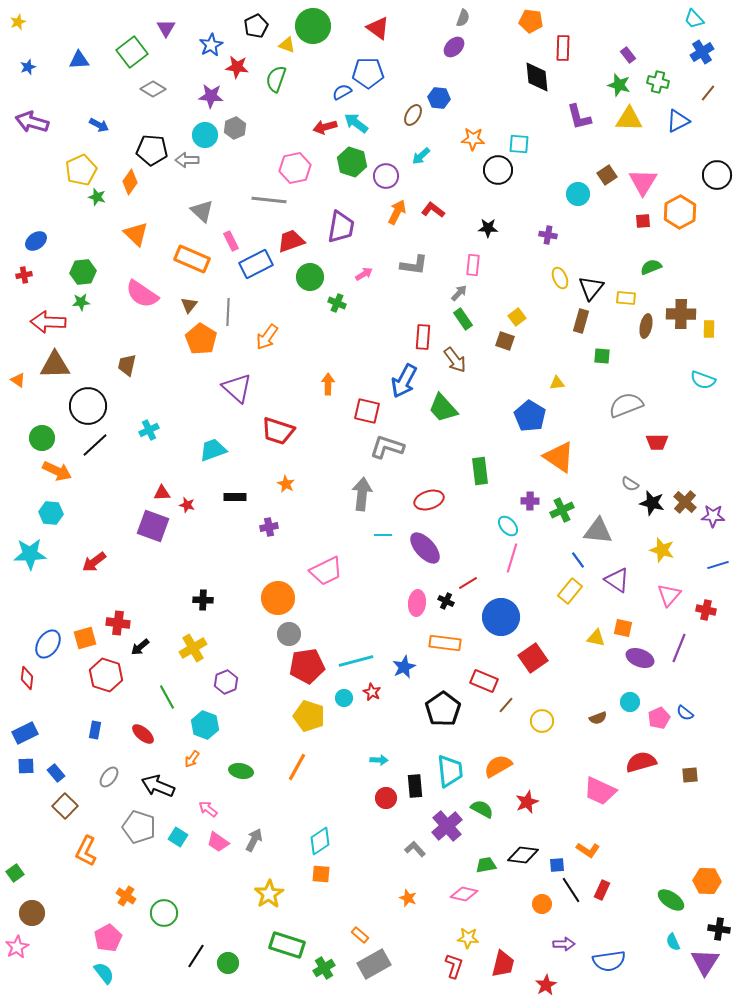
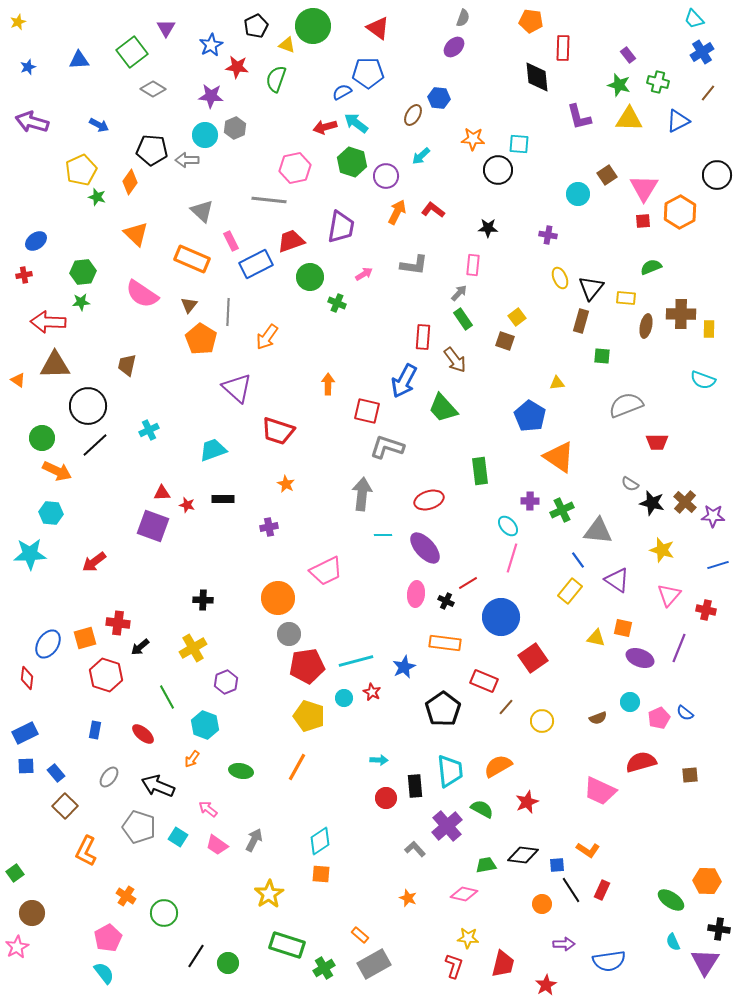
pink triangle at (643, 182): moved 1 px right, 6 px down
black rectangle at (235, 497): moved 12 px left, 2 px down
pink ellipse at (417, 603): moved 1 px left, 9 px up
brown line at (506, 705): moved 2 px down
pink trapezoid at (218, 842): moved 1 px left, 3 px down
